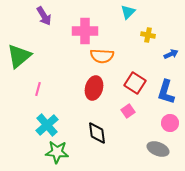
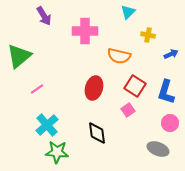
orange semicircle: moved 17 px right; rotated 10 degrees clockwise
red square: moved 3 px down
pink line: moved 1 px left; rotated 40 degrees clockwise
pink square: moved 1 px up
